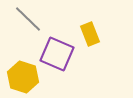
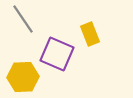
gray line: moved 5 px left; rotated 12 degrees clockwise
yellow hexagon: rotated 20 degrees counterclockwise
